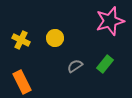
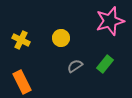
yellow circle: moved 6 px right
